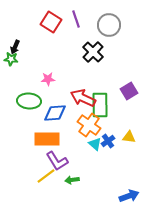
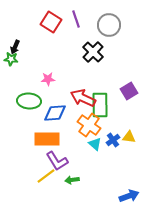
blue cross: moved 5 px right, 1 px up
